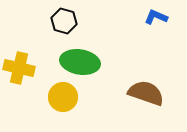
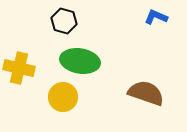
green ellipse: moved 1 px up
